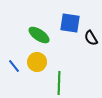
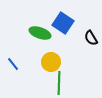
blue square: moved 7 px left; rotated 25 degrees clockwise
green ellipse: moved 1 px right, 2 px up; rotated 15 degrees counterclockwise
yellow circle: moved 14 px right
blue line: moved 1 px left, 2 px up
